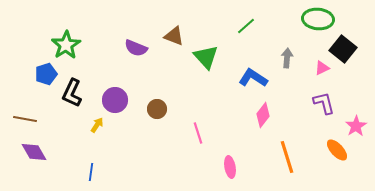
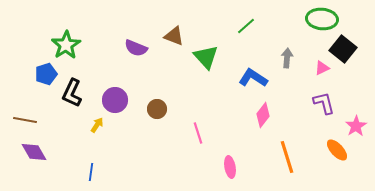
green ellipse: moved 4 px right
brown line: moved 1 px down
